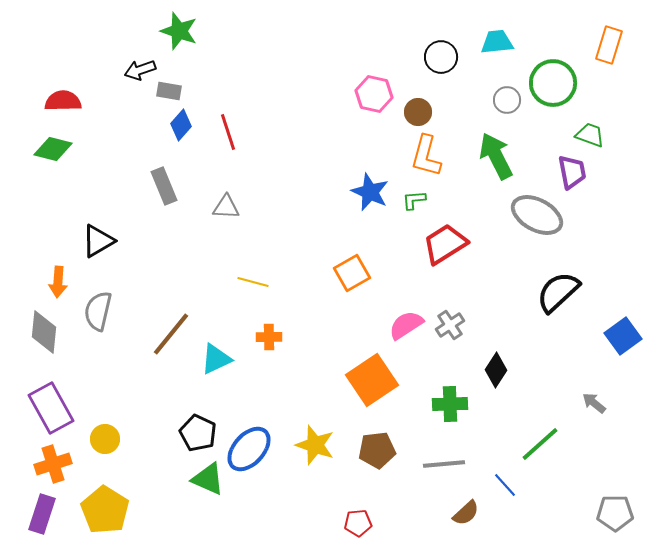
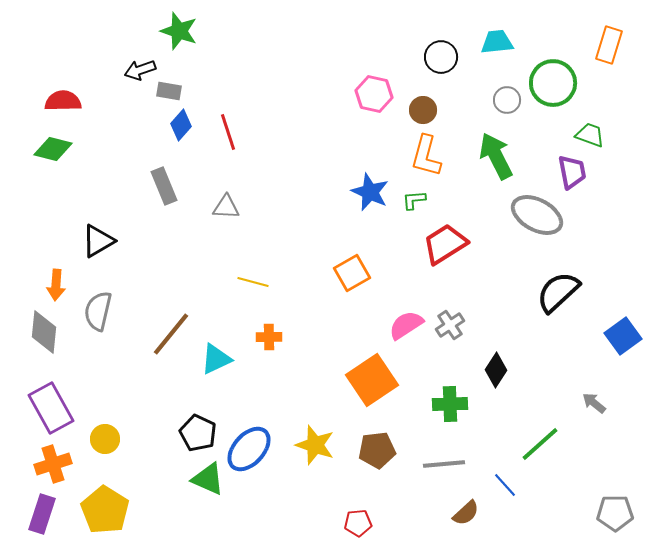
brown circle at (418, 112): moved 5 px right, 2 px up
orange arrow at (58, 282): moved 2 px left, 3 px down
